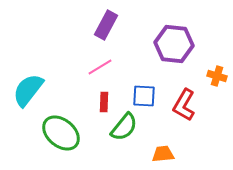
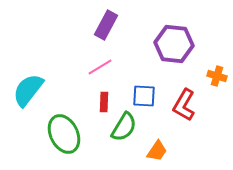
green semicircle: rotated 8 degrees counterclockwise
green ellipse: moved 3 px right, 1 px down; rotated 24 degrees clockwise
orange trapezoid: moved 6 px left, 3 px up; rotated 130 degrees clockwise
